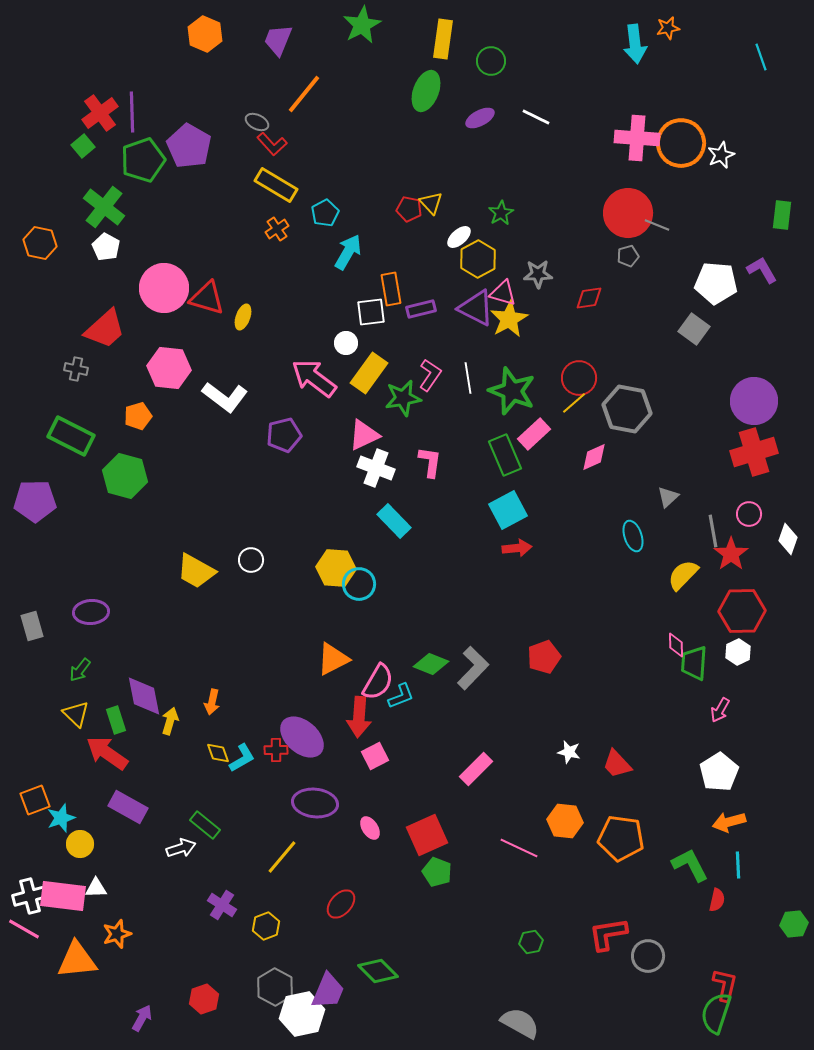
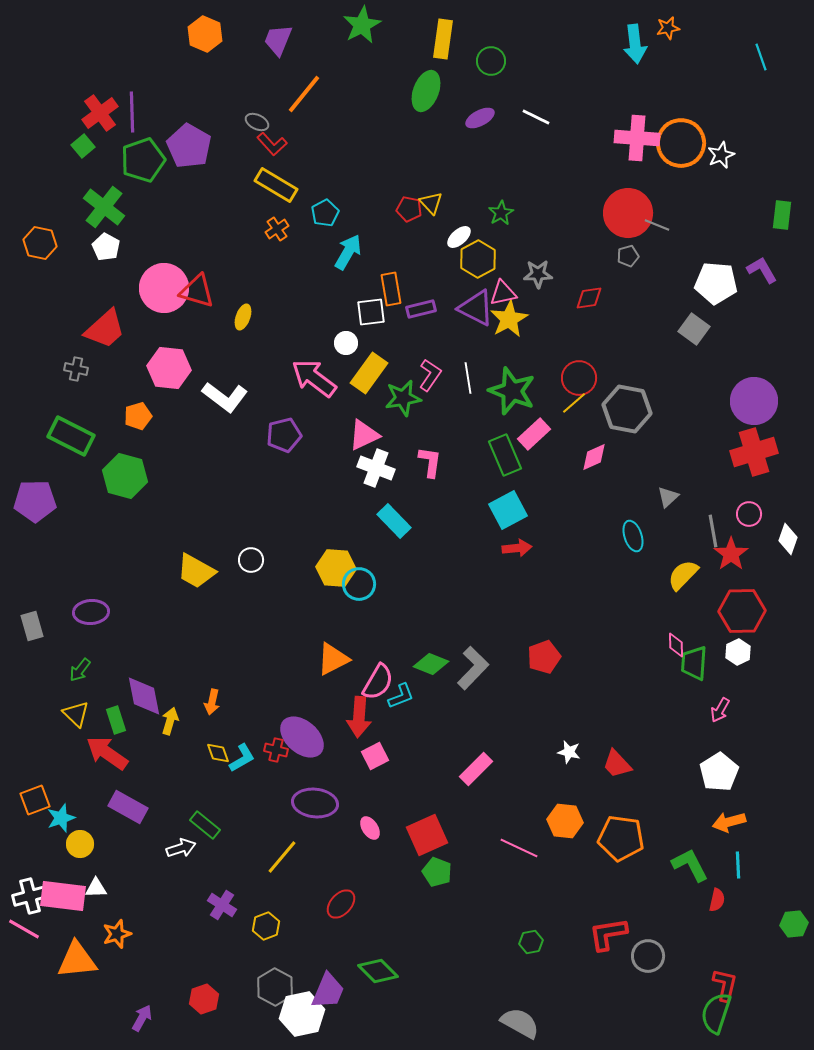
pink triangle at (503, 293): rotated 28 degrees counterclockwise
red triangle at (207, 298): moved 10 px left, 7 px up
red cross at (276, 750): rotated 15 degrees clockwise
